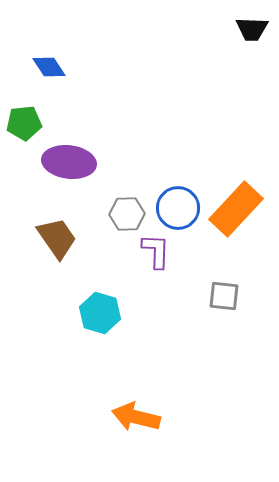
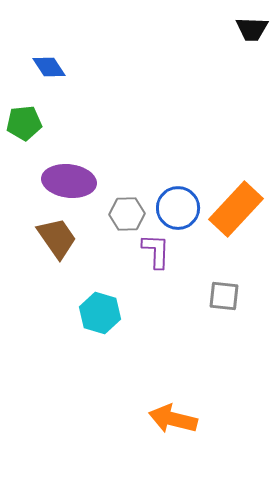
purple ellipse: moved 19 px down
orange arrow: moved 37 px right, 2 px down
